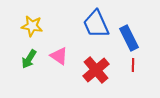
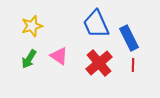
yellow star: rotated 25 degrees counterclockwise
red cross: moved 3 px right, 7 px up
